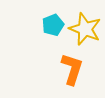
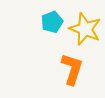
cyan pentagon: moved 1 px left, 3 px up
